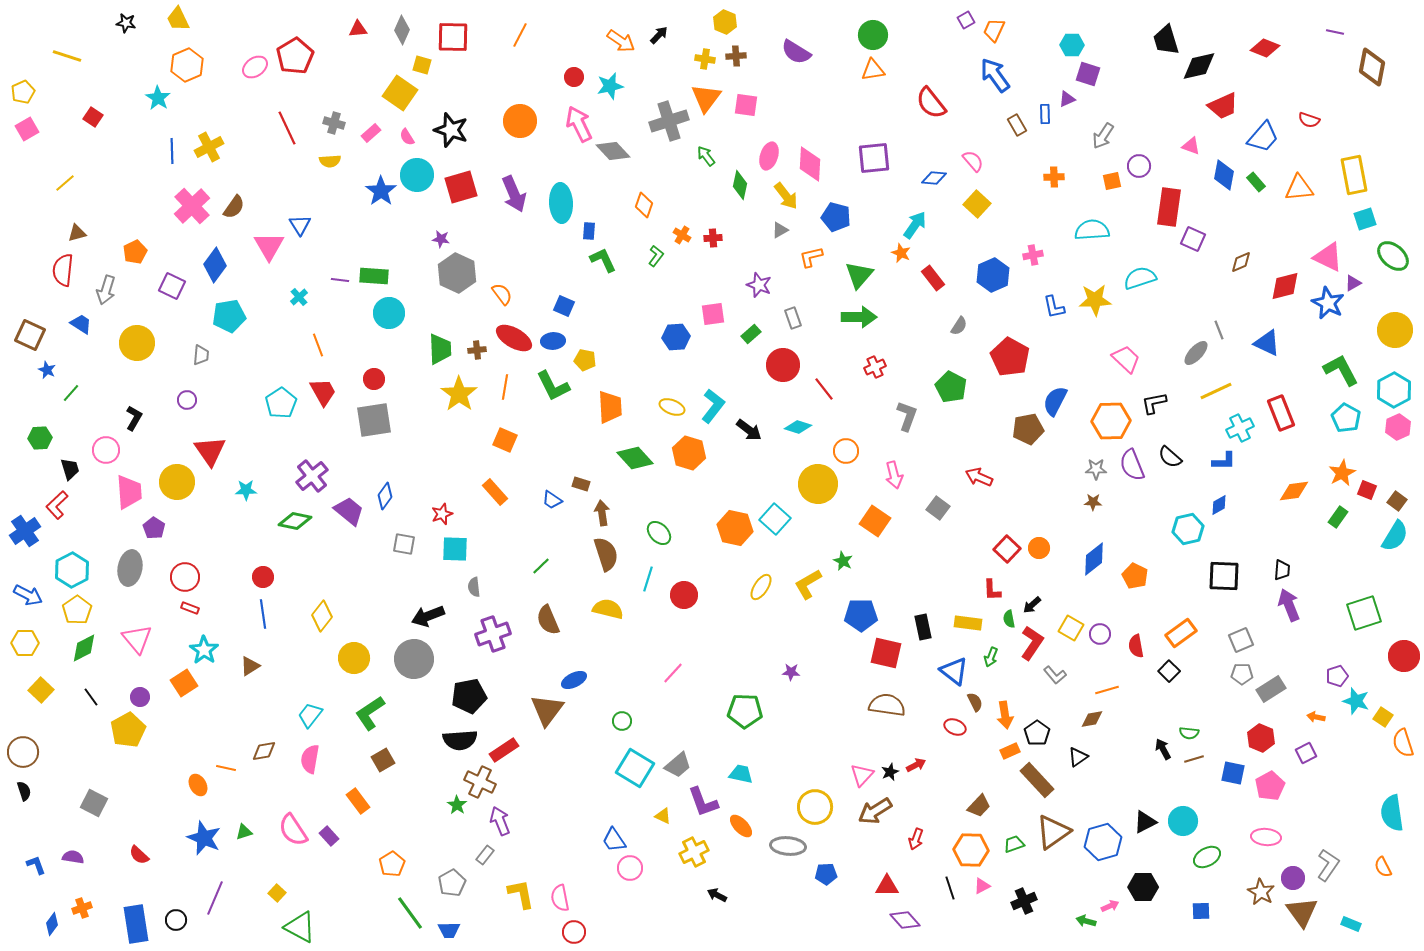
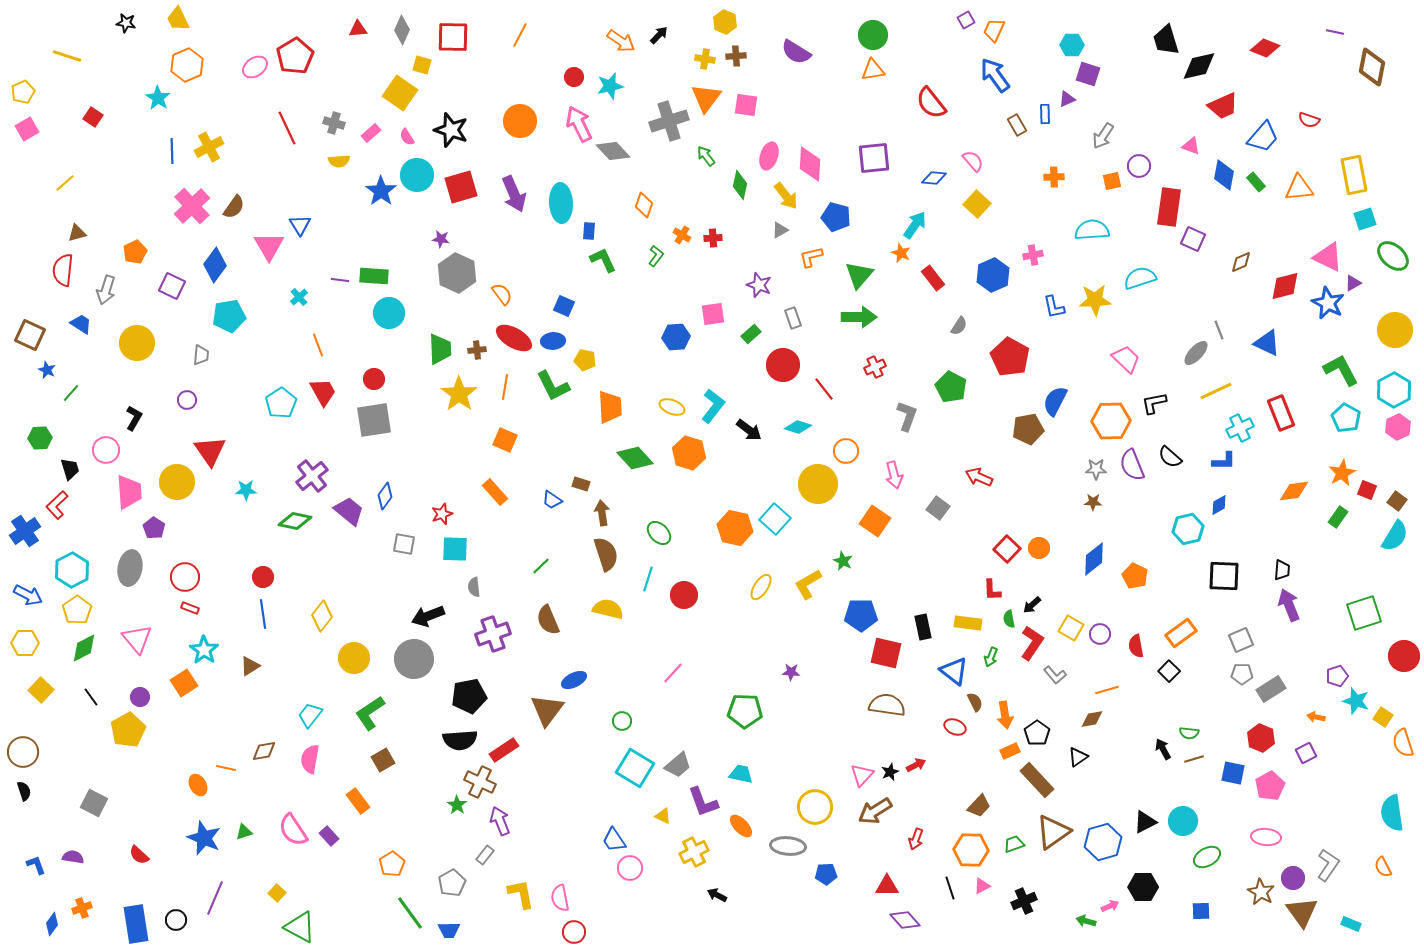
yellow semicircle at (330, 161): moved 9 px right
